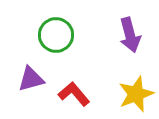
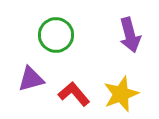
yellow star: moved 15 px left
